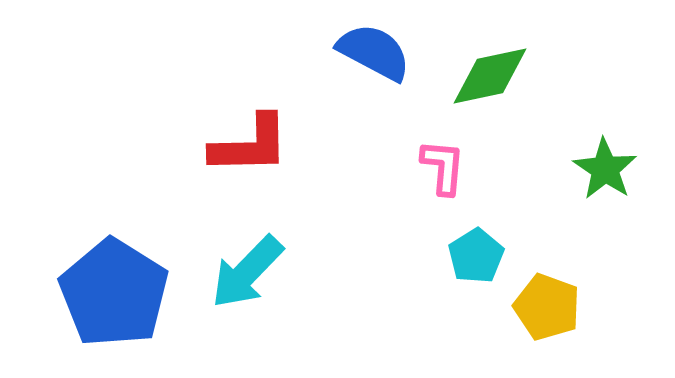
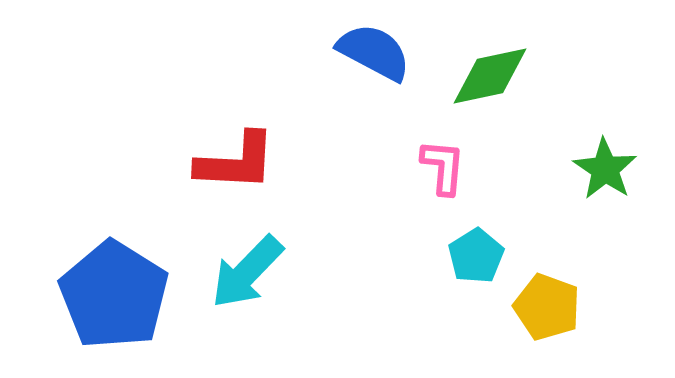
red L-shape: moved 14 px left, 17 px down; rotated 4 degrees clockwise
blue pentagon: moved 2 px down
